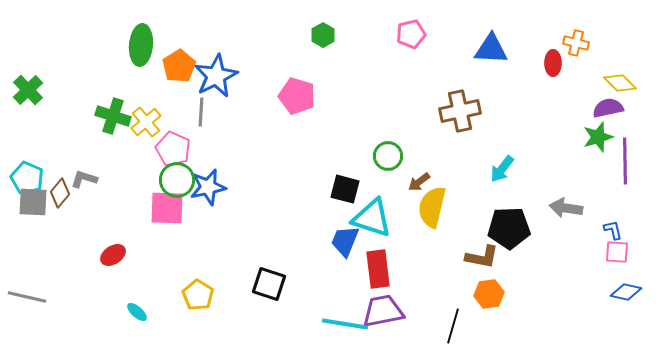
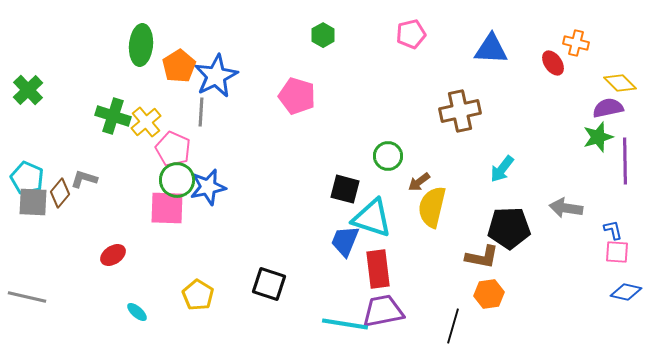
red ellipse at (553, 63): rotated 35 degrees counterclockwise
